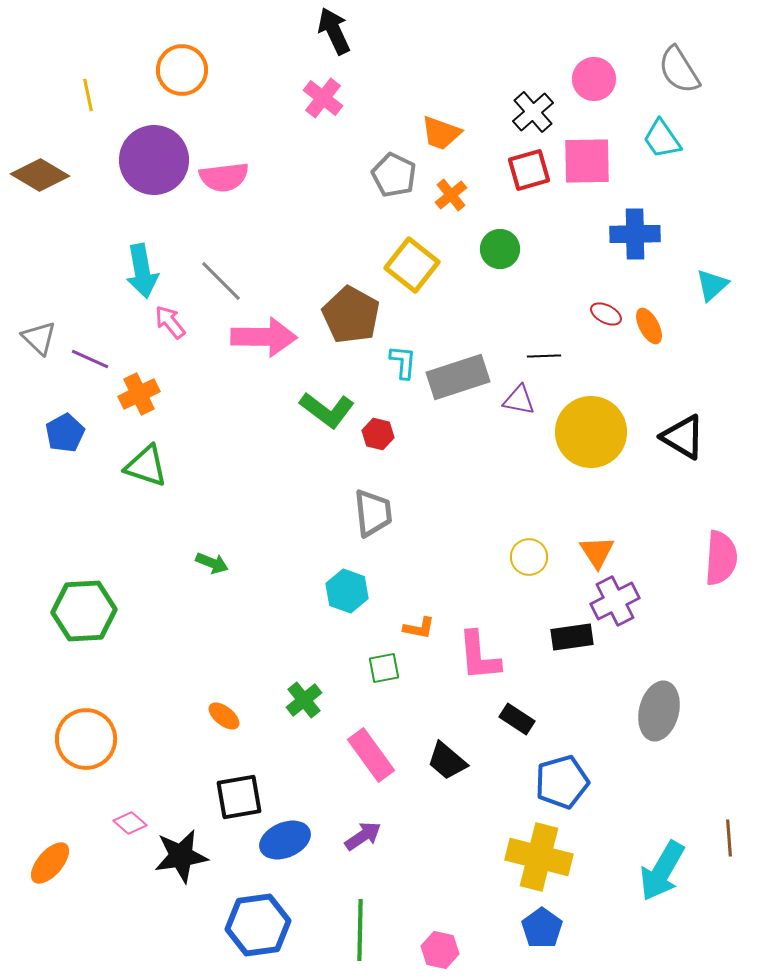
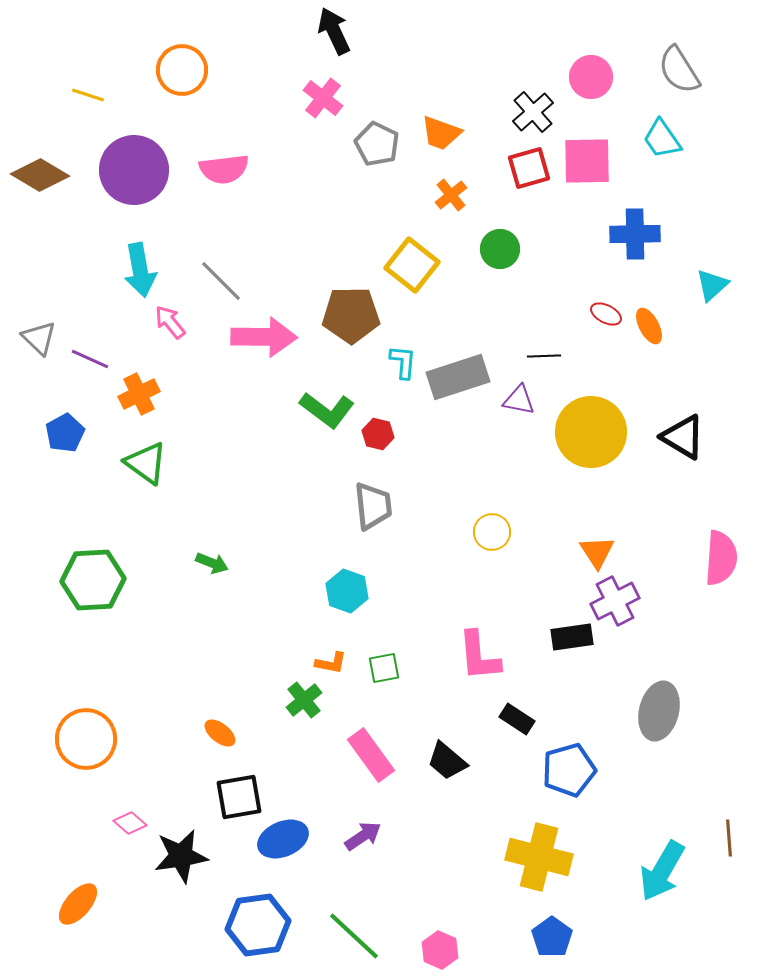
pink circle at (594, 79): moved 3 px left, 2 px up
yellow line at (88, 95): rotated 60 degrees counterclockwise
purple circle at (154, 160): moved 20 px left, 10 px down
red square at (529, 170): moved 2 px up
gray pentagon at (394, 175): moved 17 px left, 31 px up
pink semicircle at (224, 177): moved 8 px up
cyan arrow at (142, 271): moved 2 px left, 1 px up
brown pentagon at (351, 315): rotated 30 degrees counterclockwise
green triangle at (146, 466): moved 3 px up; rotated 18 degrees clockwise
gray trapezoid at (373, 513): moved 7 px up
yellow circle at (529, 557): moved 37 px left, 25 px up
green hexagon at (84, 611): moved 9 px right, 31 px up
orange L-shape at (419, 628): moved 88 px left, 35 px down
orange ellipse at (224, 716): moved 4 px left, 17 px down
blue pentagon at (562, 782): moved 7 px right, 12 px up
blue ellipse at (285, 840): moved 2 px left, 1 px up
orange ellipse at (50, 863): moved 28 px right, 41 px down
blue pentagon at (542, 928): moved 10 px right, 9 px down
green line at (360, 930): moved 6 px left, 6 px down; rotated 48 degrees counterclockwise
pink hexagon at (440, 950): rotated 12 degrees clockwise
